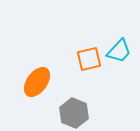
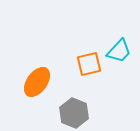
orange square: moved 5 px down
